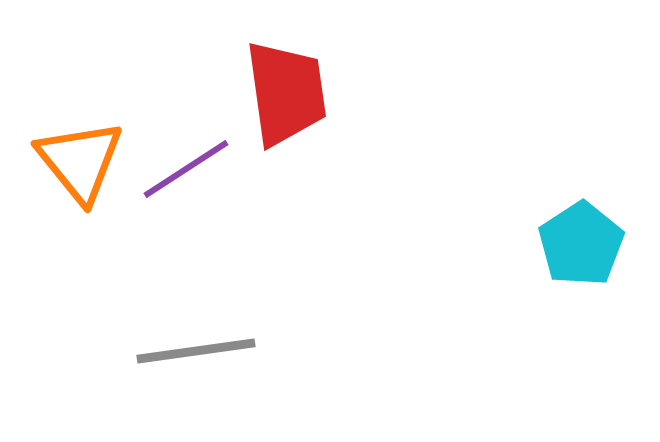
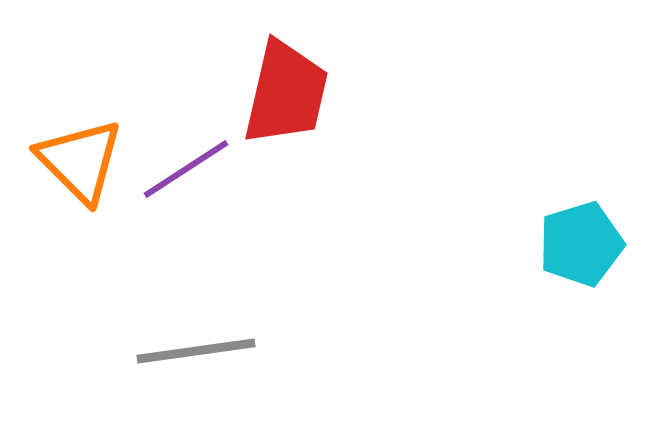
red trapezoid: rotated 21 degrees clockwise
orange triangle: rotated 6 degrees counterclockwise
cyan pentagon: rotated 16 degrees clockwise
